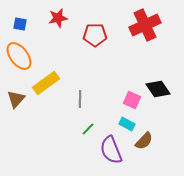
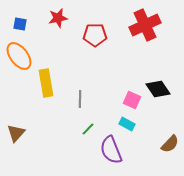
yellow rectangle: rotated 64 degrees counterclockwise
brown triangle: moved 34 px down
brown semicircle: moved 26 px right, 3 px down
